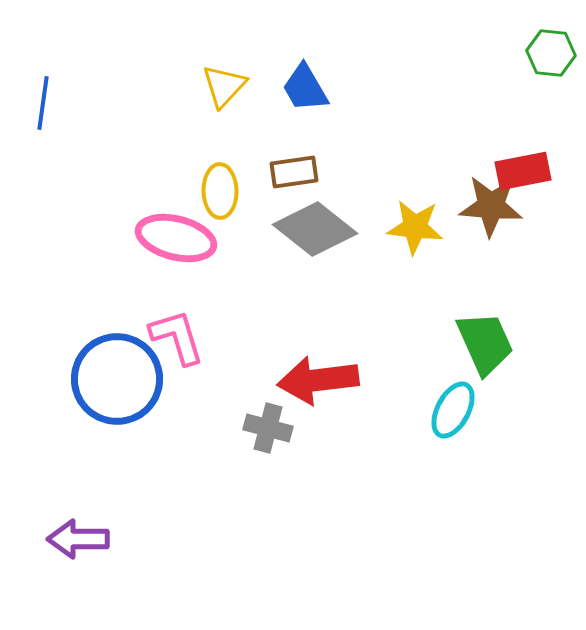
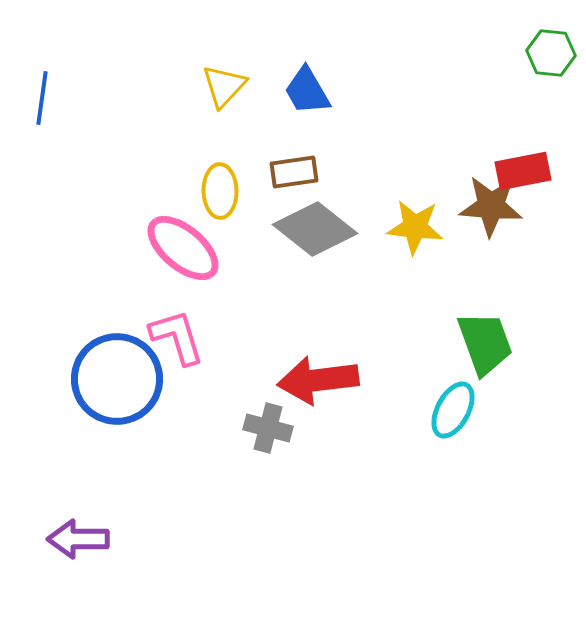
blue trapezoid: moved 2 px right, 3 px down
blue line: moved 1 px left, 5 px up
pink ellipse: moved 7 px right, 10 px down; rotated 26 degrees clockwise
green trapezoid: rotated 4 degrees clockwise
